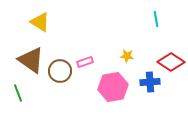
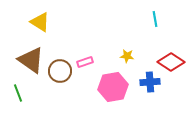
cyan line: moved 1 px left
